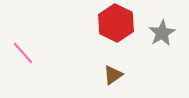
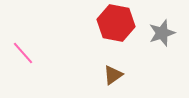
red hexagon: rotated 15 degrees counterclockwise
gray star: rotated 12 degrees clockwise
